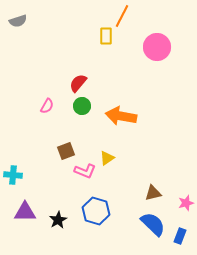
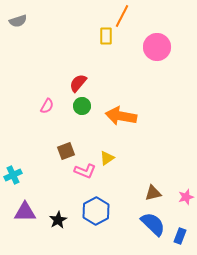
cyan cross: rotated 30 degrees counterclockwise
pink star: moved 6 px up
blue hexagon: rotated 16 degrees clockwise
